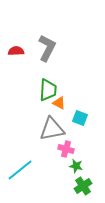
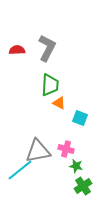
red semicircle: moved 1 px right, 1 px up
green trapezoid: moved 2 px right, 5 px up
gray triangle: moved 14 px left, 22 px down
